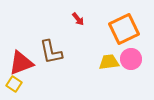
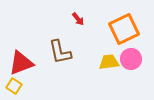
brown L-shape: moved 9 px right
yellow square: moved 2 px down
